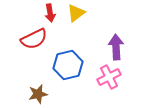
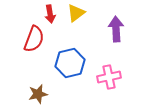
red arrow: moved 1 px down
red semicircle: rotated 44 degrees counterclockwise
purple arrow: moved 18 px up
blue hexagon: moved 2 px right, 2 px up
pink cross: rotated 15 degrees clockwise
